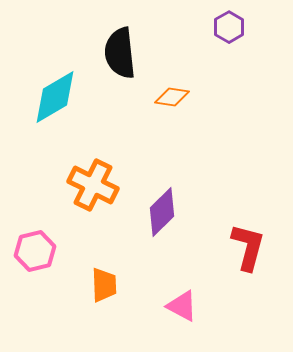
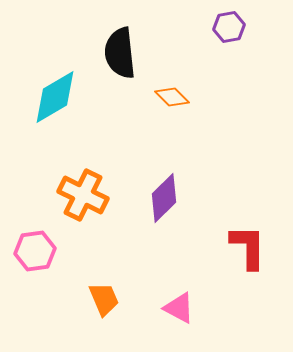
purple hexagon: rotated 20 degrees clockwise
orange diamond: rotated 36 degrees clockwise
orange cross: moved 10 px left, 10 px down
purple diamond: moved 2 px right, 14 px up
red L-shape: rotated 15 degrees counterclockwise
pink hexagon: rotated 6 degrees clockwise
orange trapezoid: moved 14 px down; rotated 21 degrees counterclockwise
pink triangle: moved 3 px left, 2 px down
